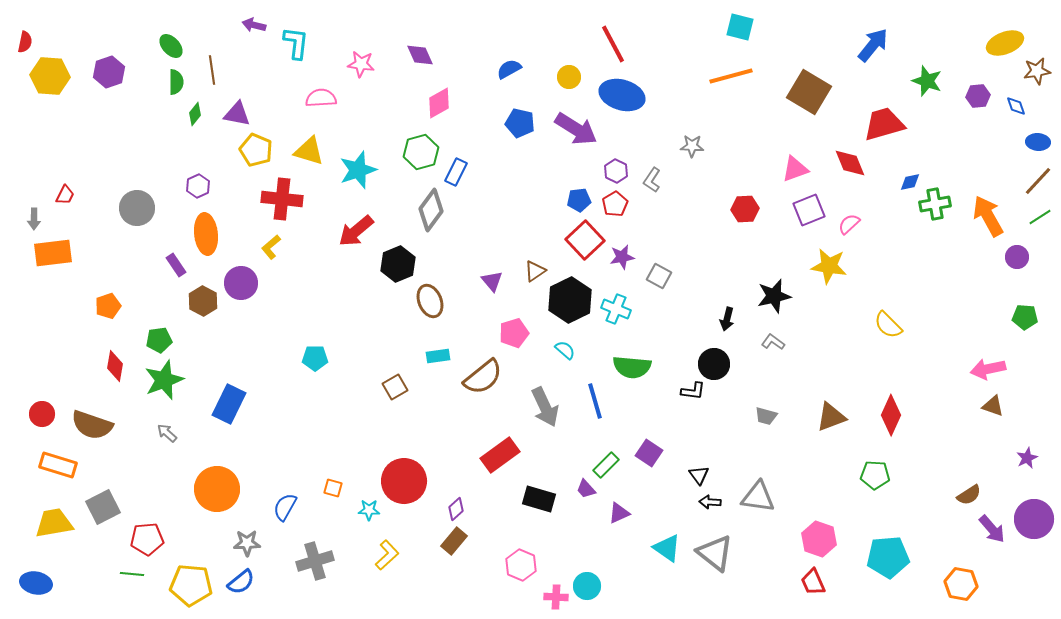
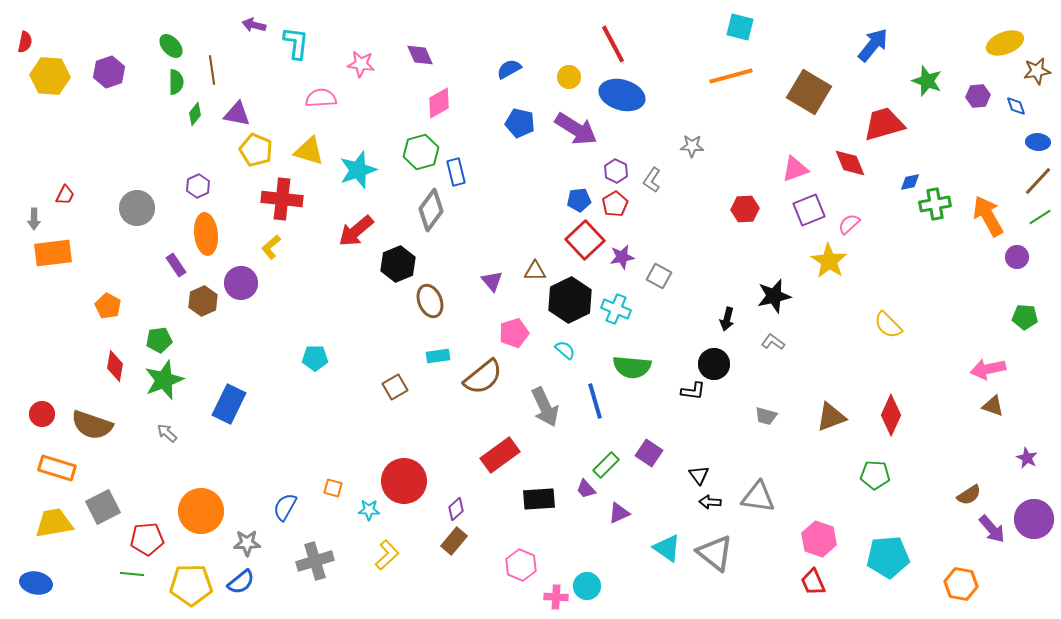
blue rectangle at (456, 172): rotated 40 degrees counterclockwise
yellow star at (829, 266): moved 5 px up; rotated 24 degrees clockwise
brown triangle at (535, 271): rotated 35 degrees clockwise
brown hexagon at (203, 301): rotated 8 degrees clockwise
orange pentagon at (108, 306): rotated 25 degrees counterclockwise
purple star at (1027, 458): rotated 20 degrees counterclockwise
orange rectangle at (58, 465): moved 1 px left, 3 px down
orange circle at (217, 489): moved 16 px left, 22 px down
black rectangle at (539, 499): rotated 20 degrees counterclockwise
yellow pentagon at (191, 585): rotated 6 degrees counterclockwise
